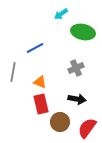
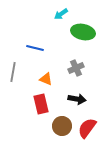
blue line: rotated 42 degrees clockwise
orange triangle: moved 6 px right, 3 px up
brown circle: moved 2 px right, 4 px down
